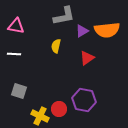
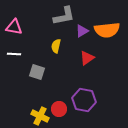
pink triangle: moved 2 px left, 1 px down
gray square: moved 18 px right, 19 px up
